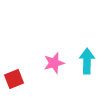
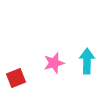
red square: moved 2 px right, 1 px up
